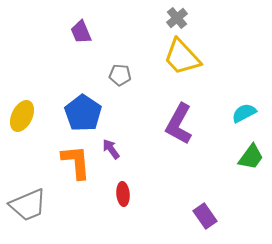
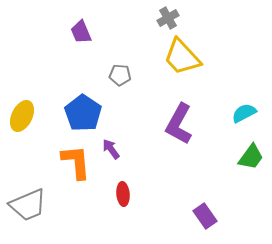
gray cross: moved 9 px left; rotated 10 degrees clockwise
